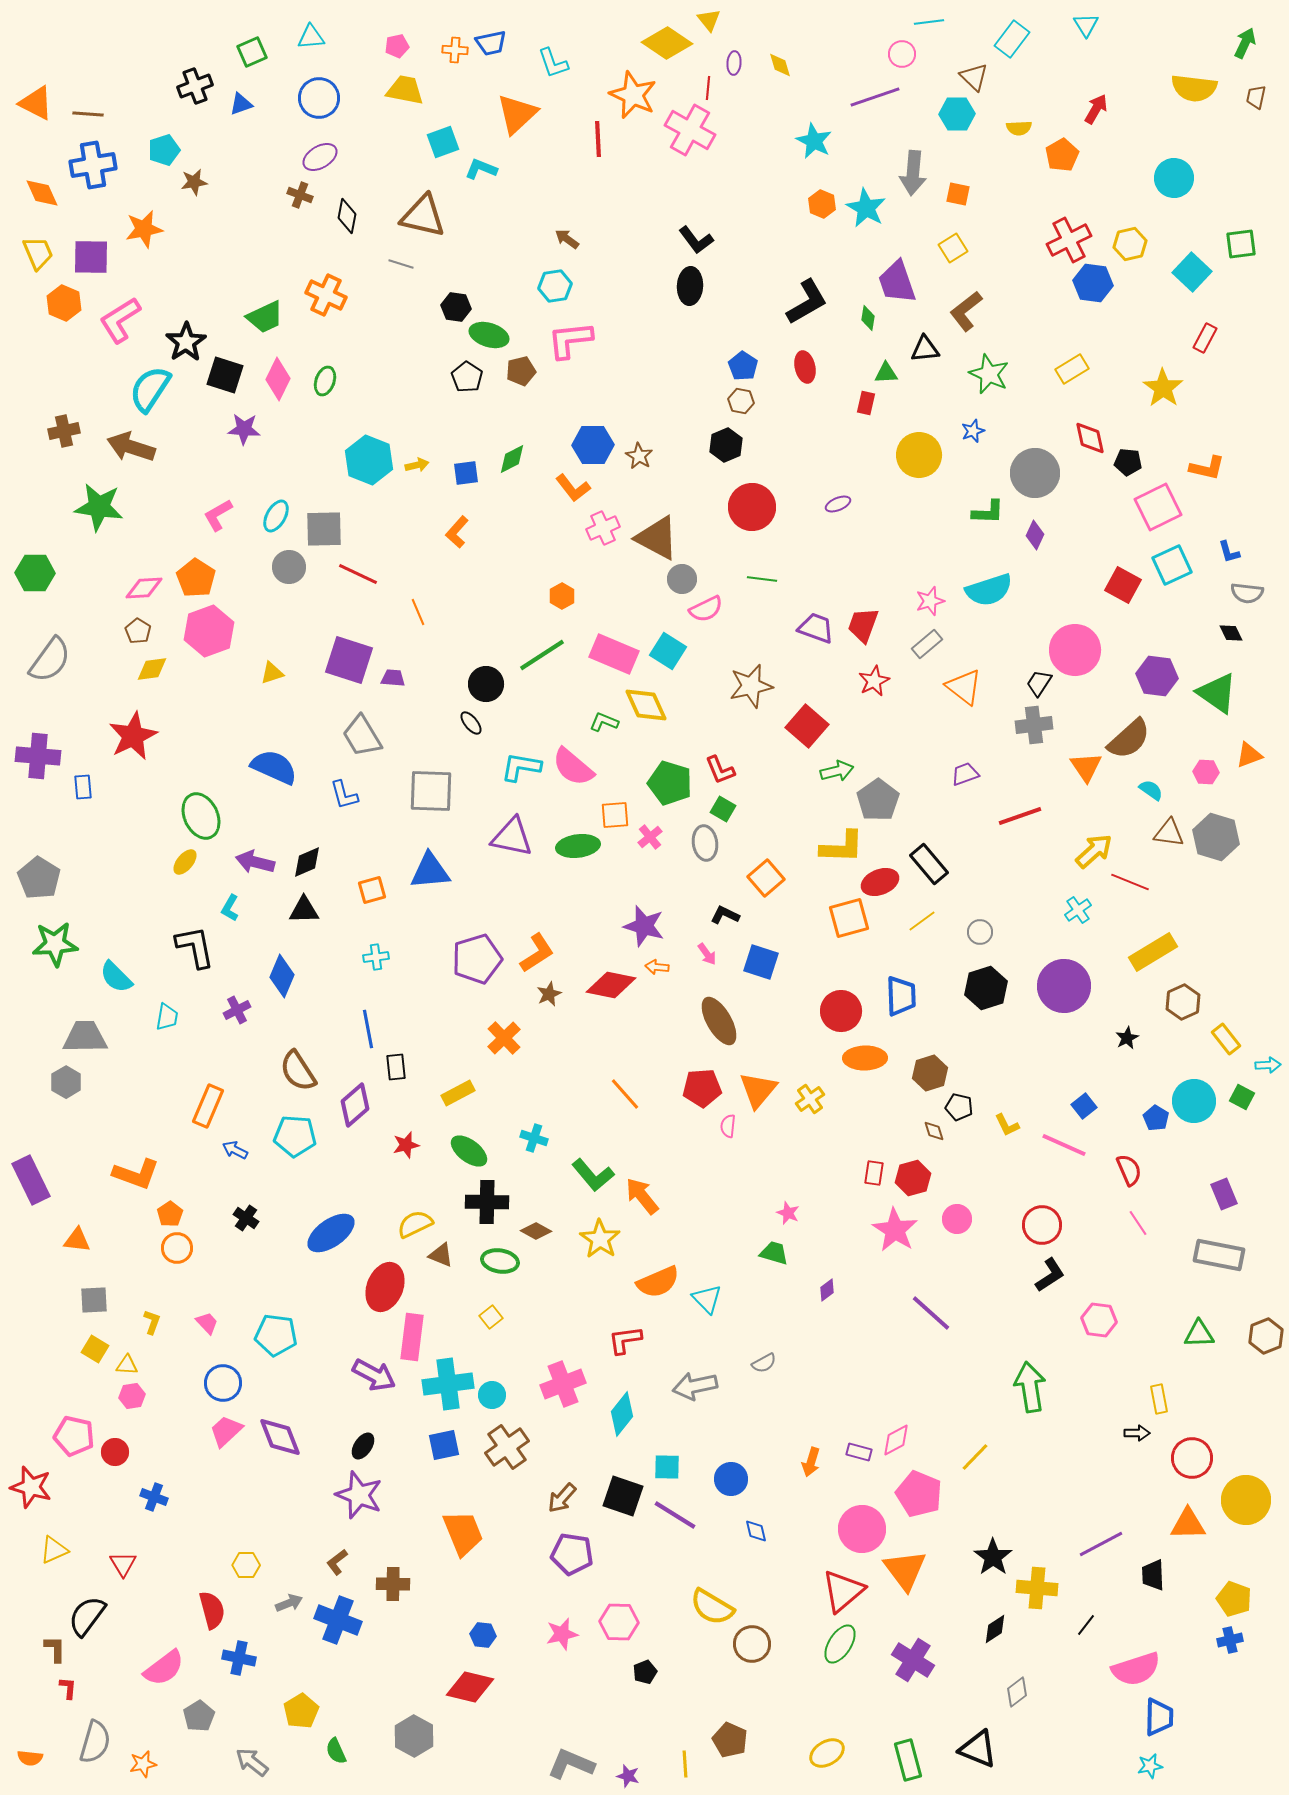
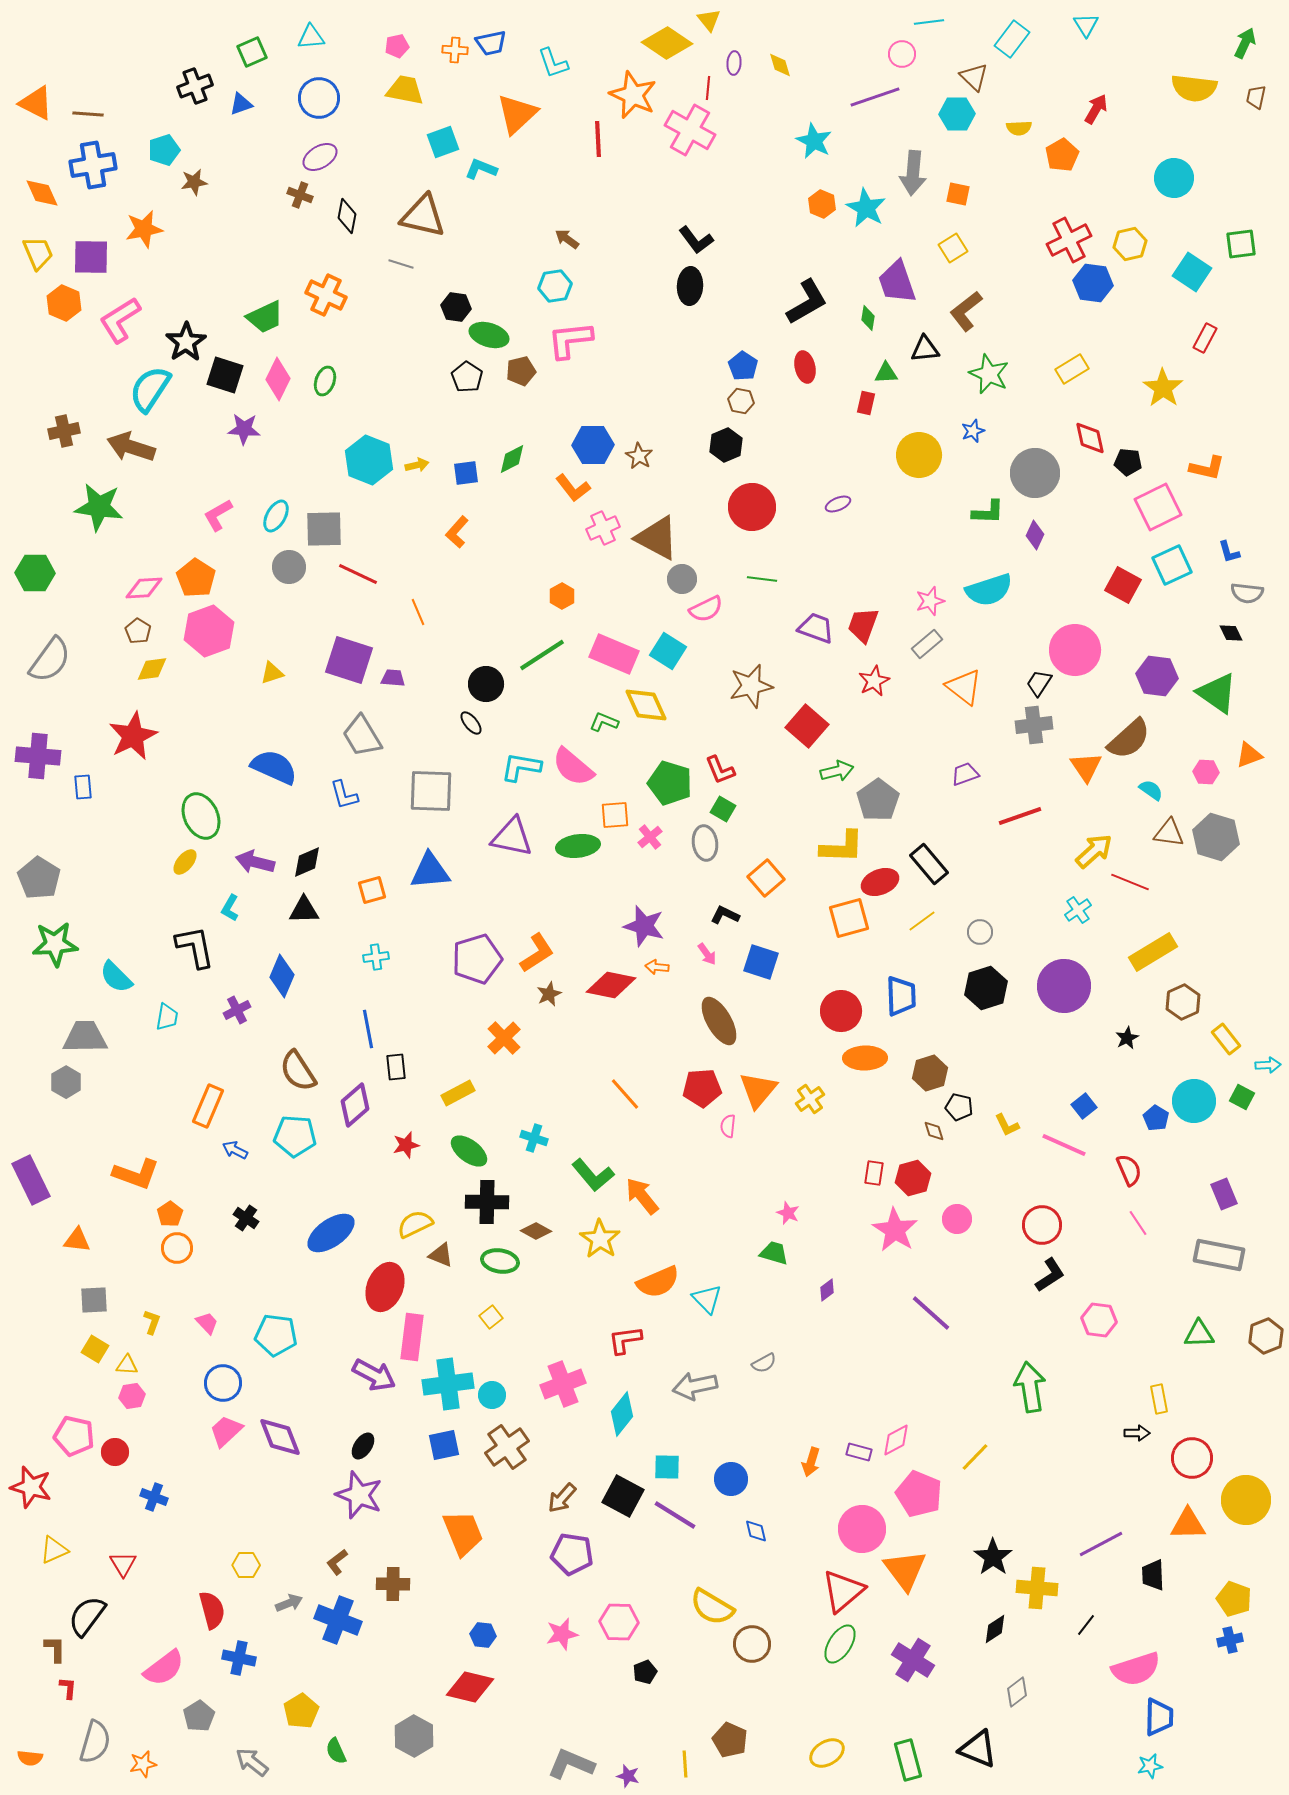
cyan square at (1192, 272): rotated 9 degrees counterclockwise
black square at (623, 1496): rotated 9 degrees clockwise
